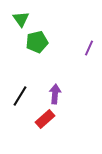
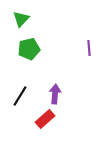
green triangle: rotated 18 degrees clockwise
green pentagon: moved 8 px left, 7 px down
purple line: rotated 28 degrees counterclockwise
